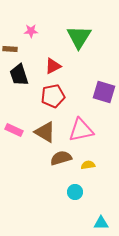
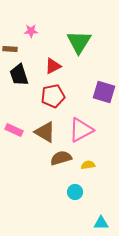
green triangle: moved 5 px down
pink triangle: rotated 16 degrees counterclockwise
